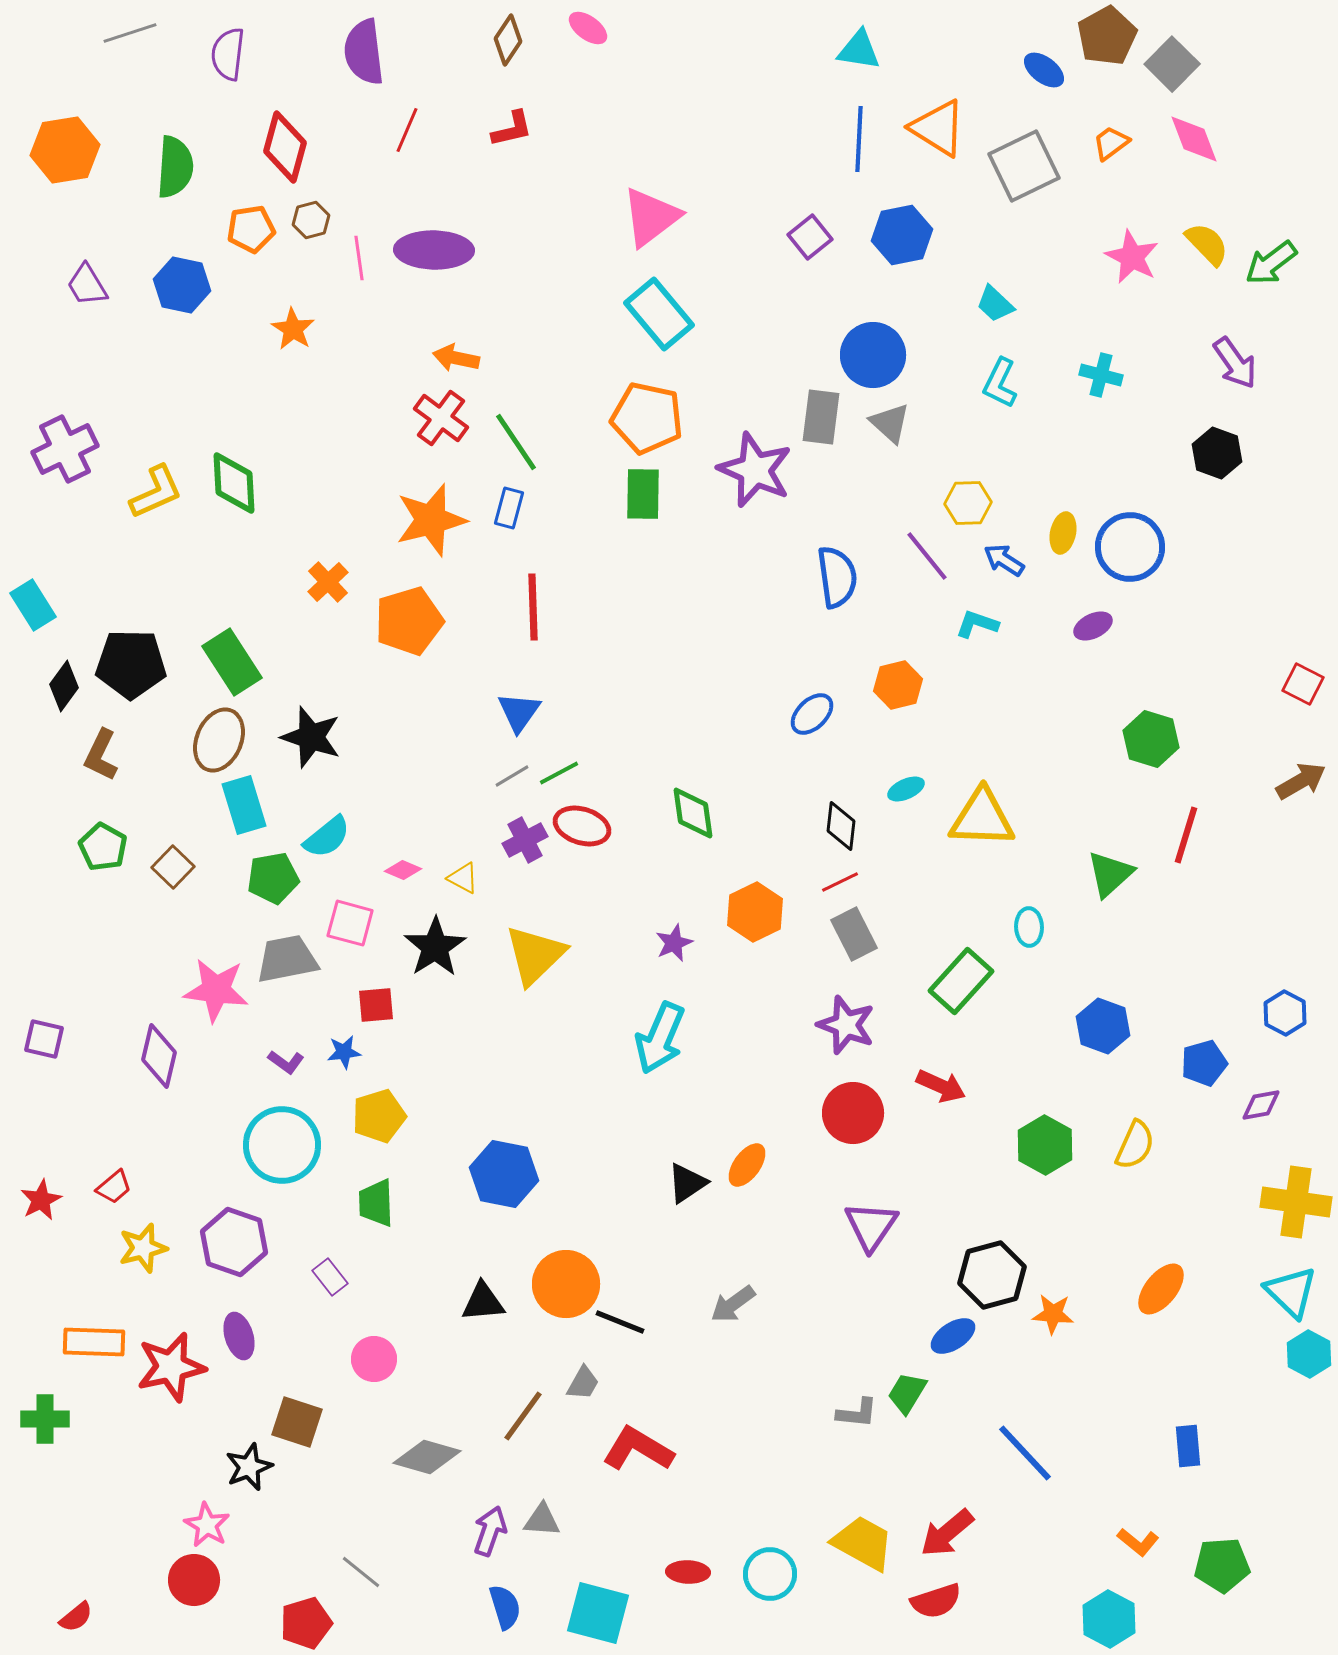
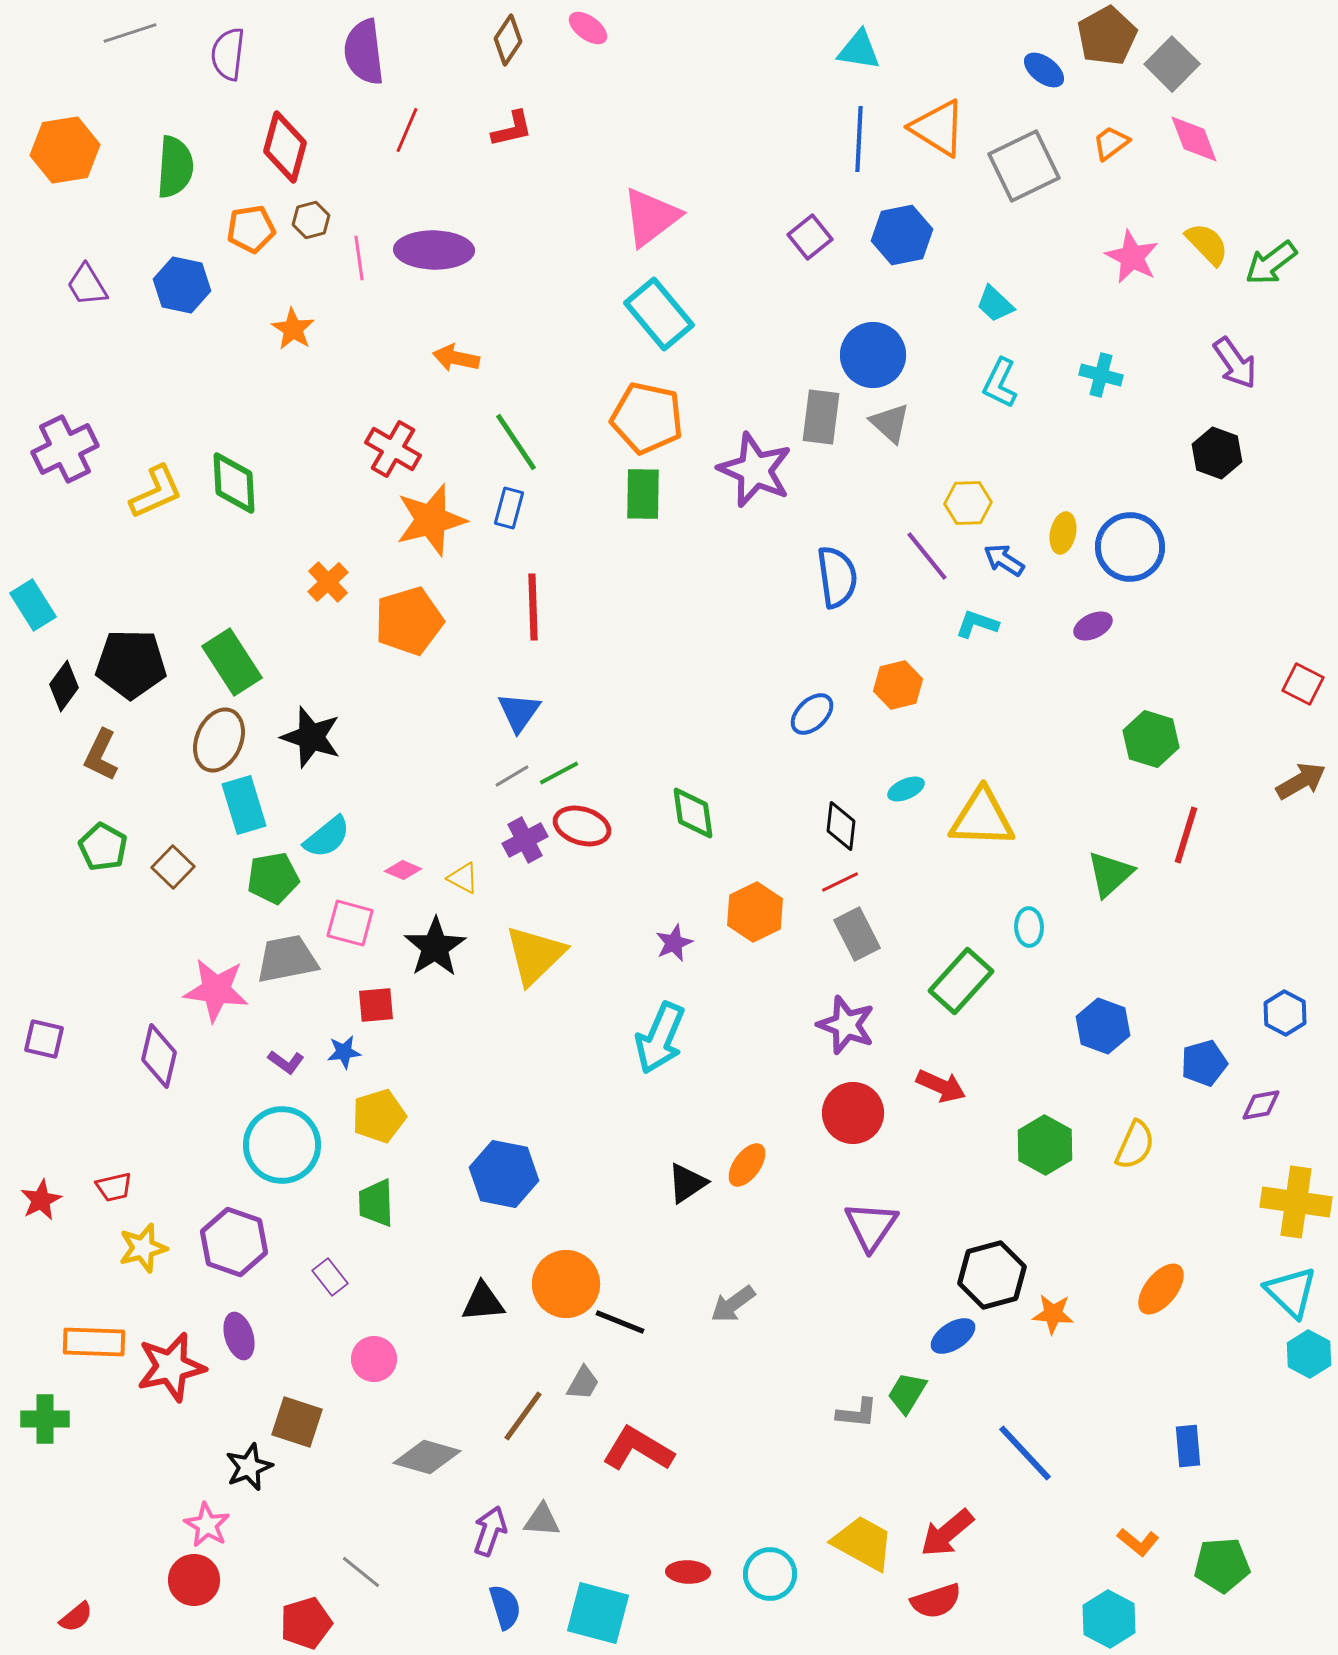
red cross at (441, 418): moved 48 px left, 31 px down; rotated 6 degrees counterclockwise
gray rectangle at (854, 934): moved 3 px right
red trapezoid at (114, 1187): rotated 27 degrees clockwise
